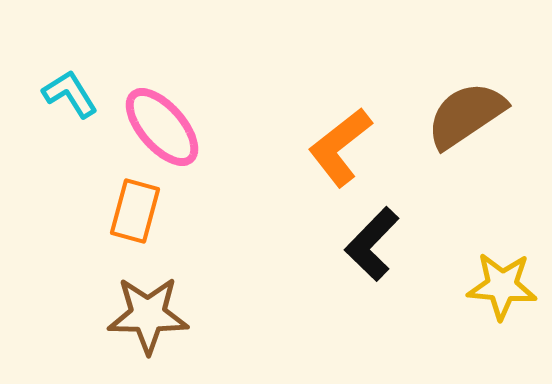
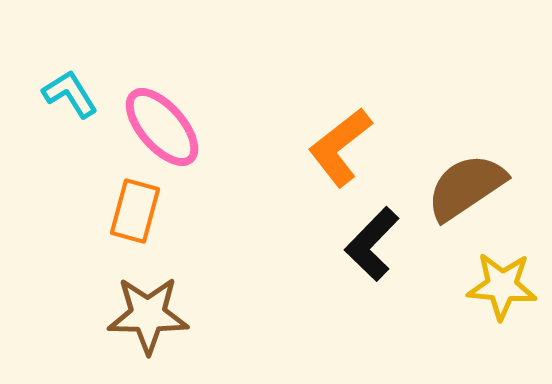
brown semicircle: moved 72 px down
